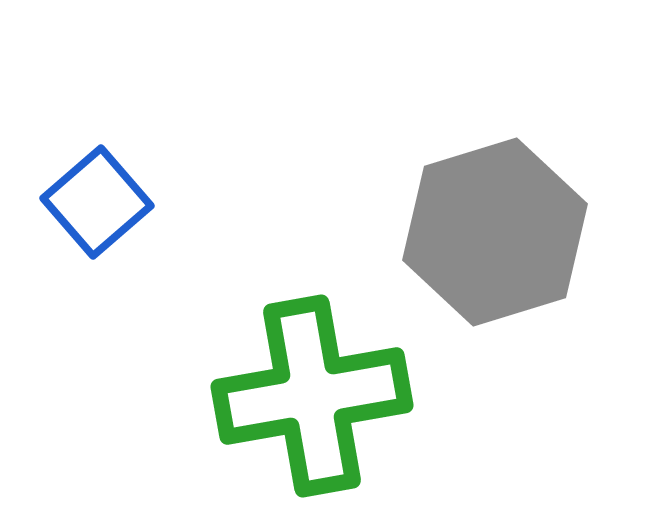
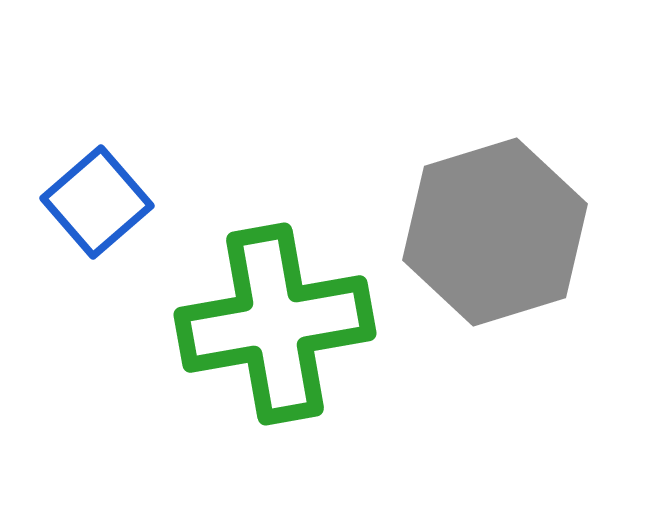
green cross: moved 37 px left, 72 px up
